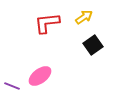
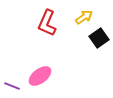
red L-shape: rotated 60 degrees counterclockwise
black square: moved 6 px right, 7 px up
